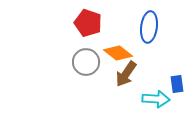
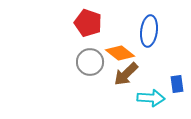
blue ellipse: moved 4 px down
orange diamond: moved 2 px right
gray circle: moved 4 px right
brown arrow: rotated 12 degrees clockwise
cyan arrow: moved 5 px left, 1 px up
